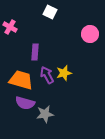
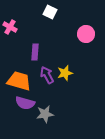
pink circle: moved 4 px left
yellow star: moved 1 px right
orange trapezoid: moved 2 px left, 1 px down
